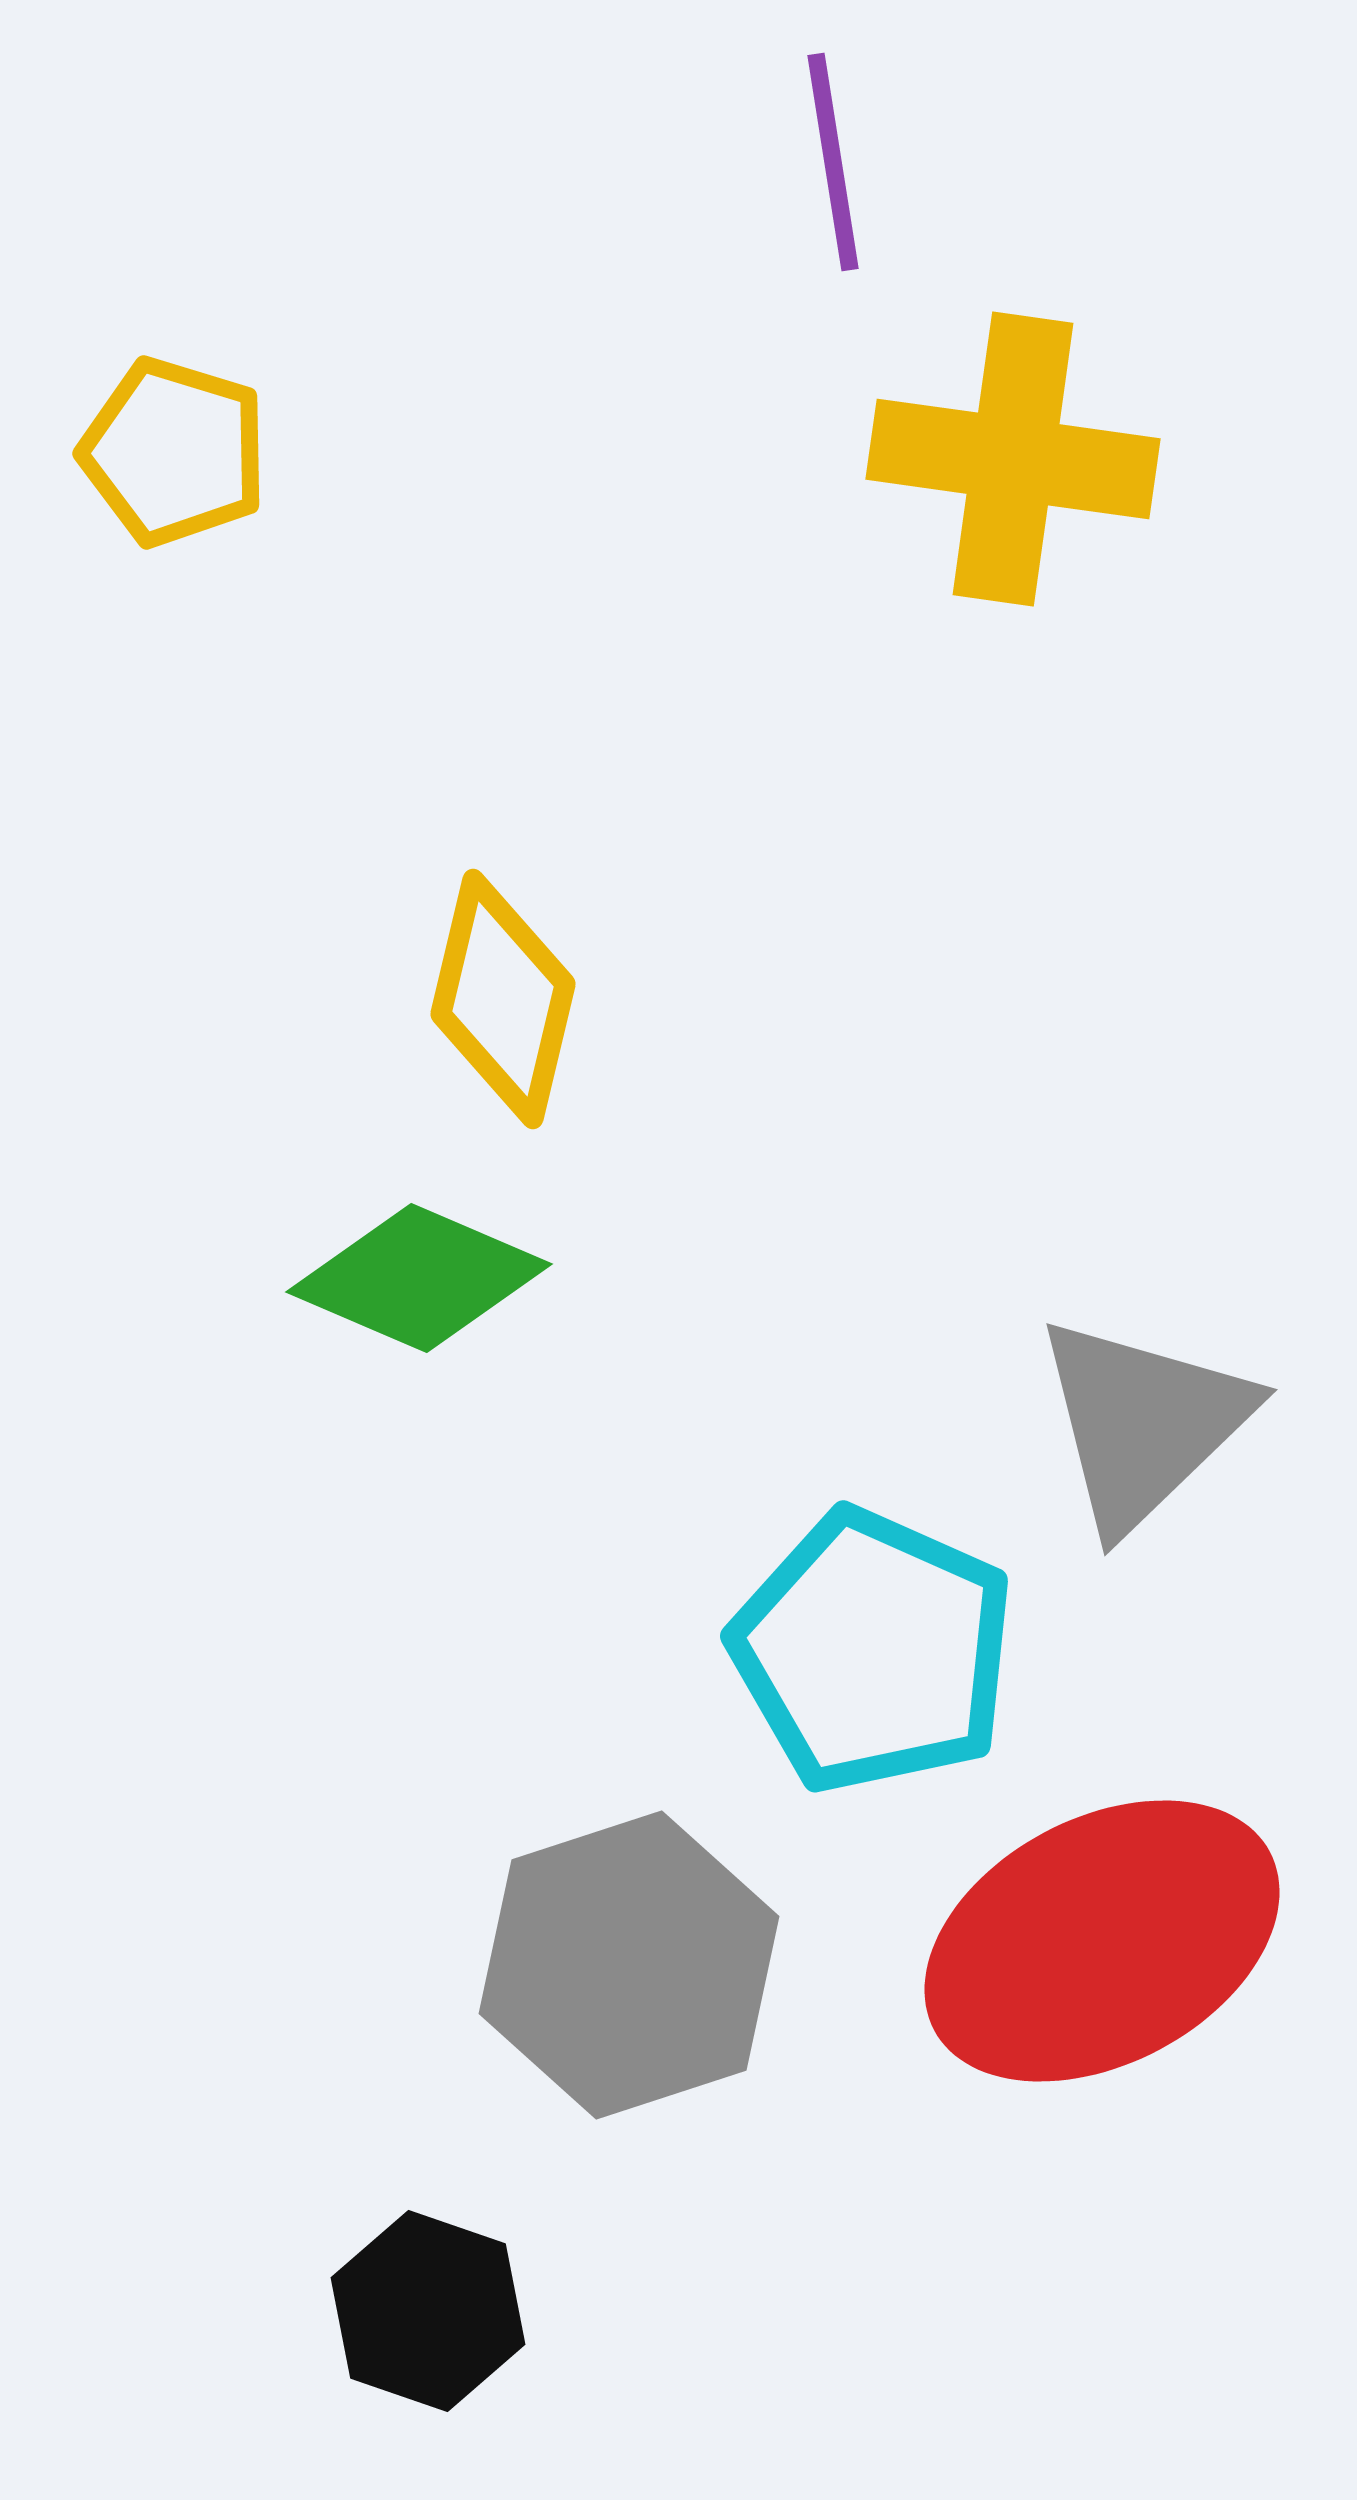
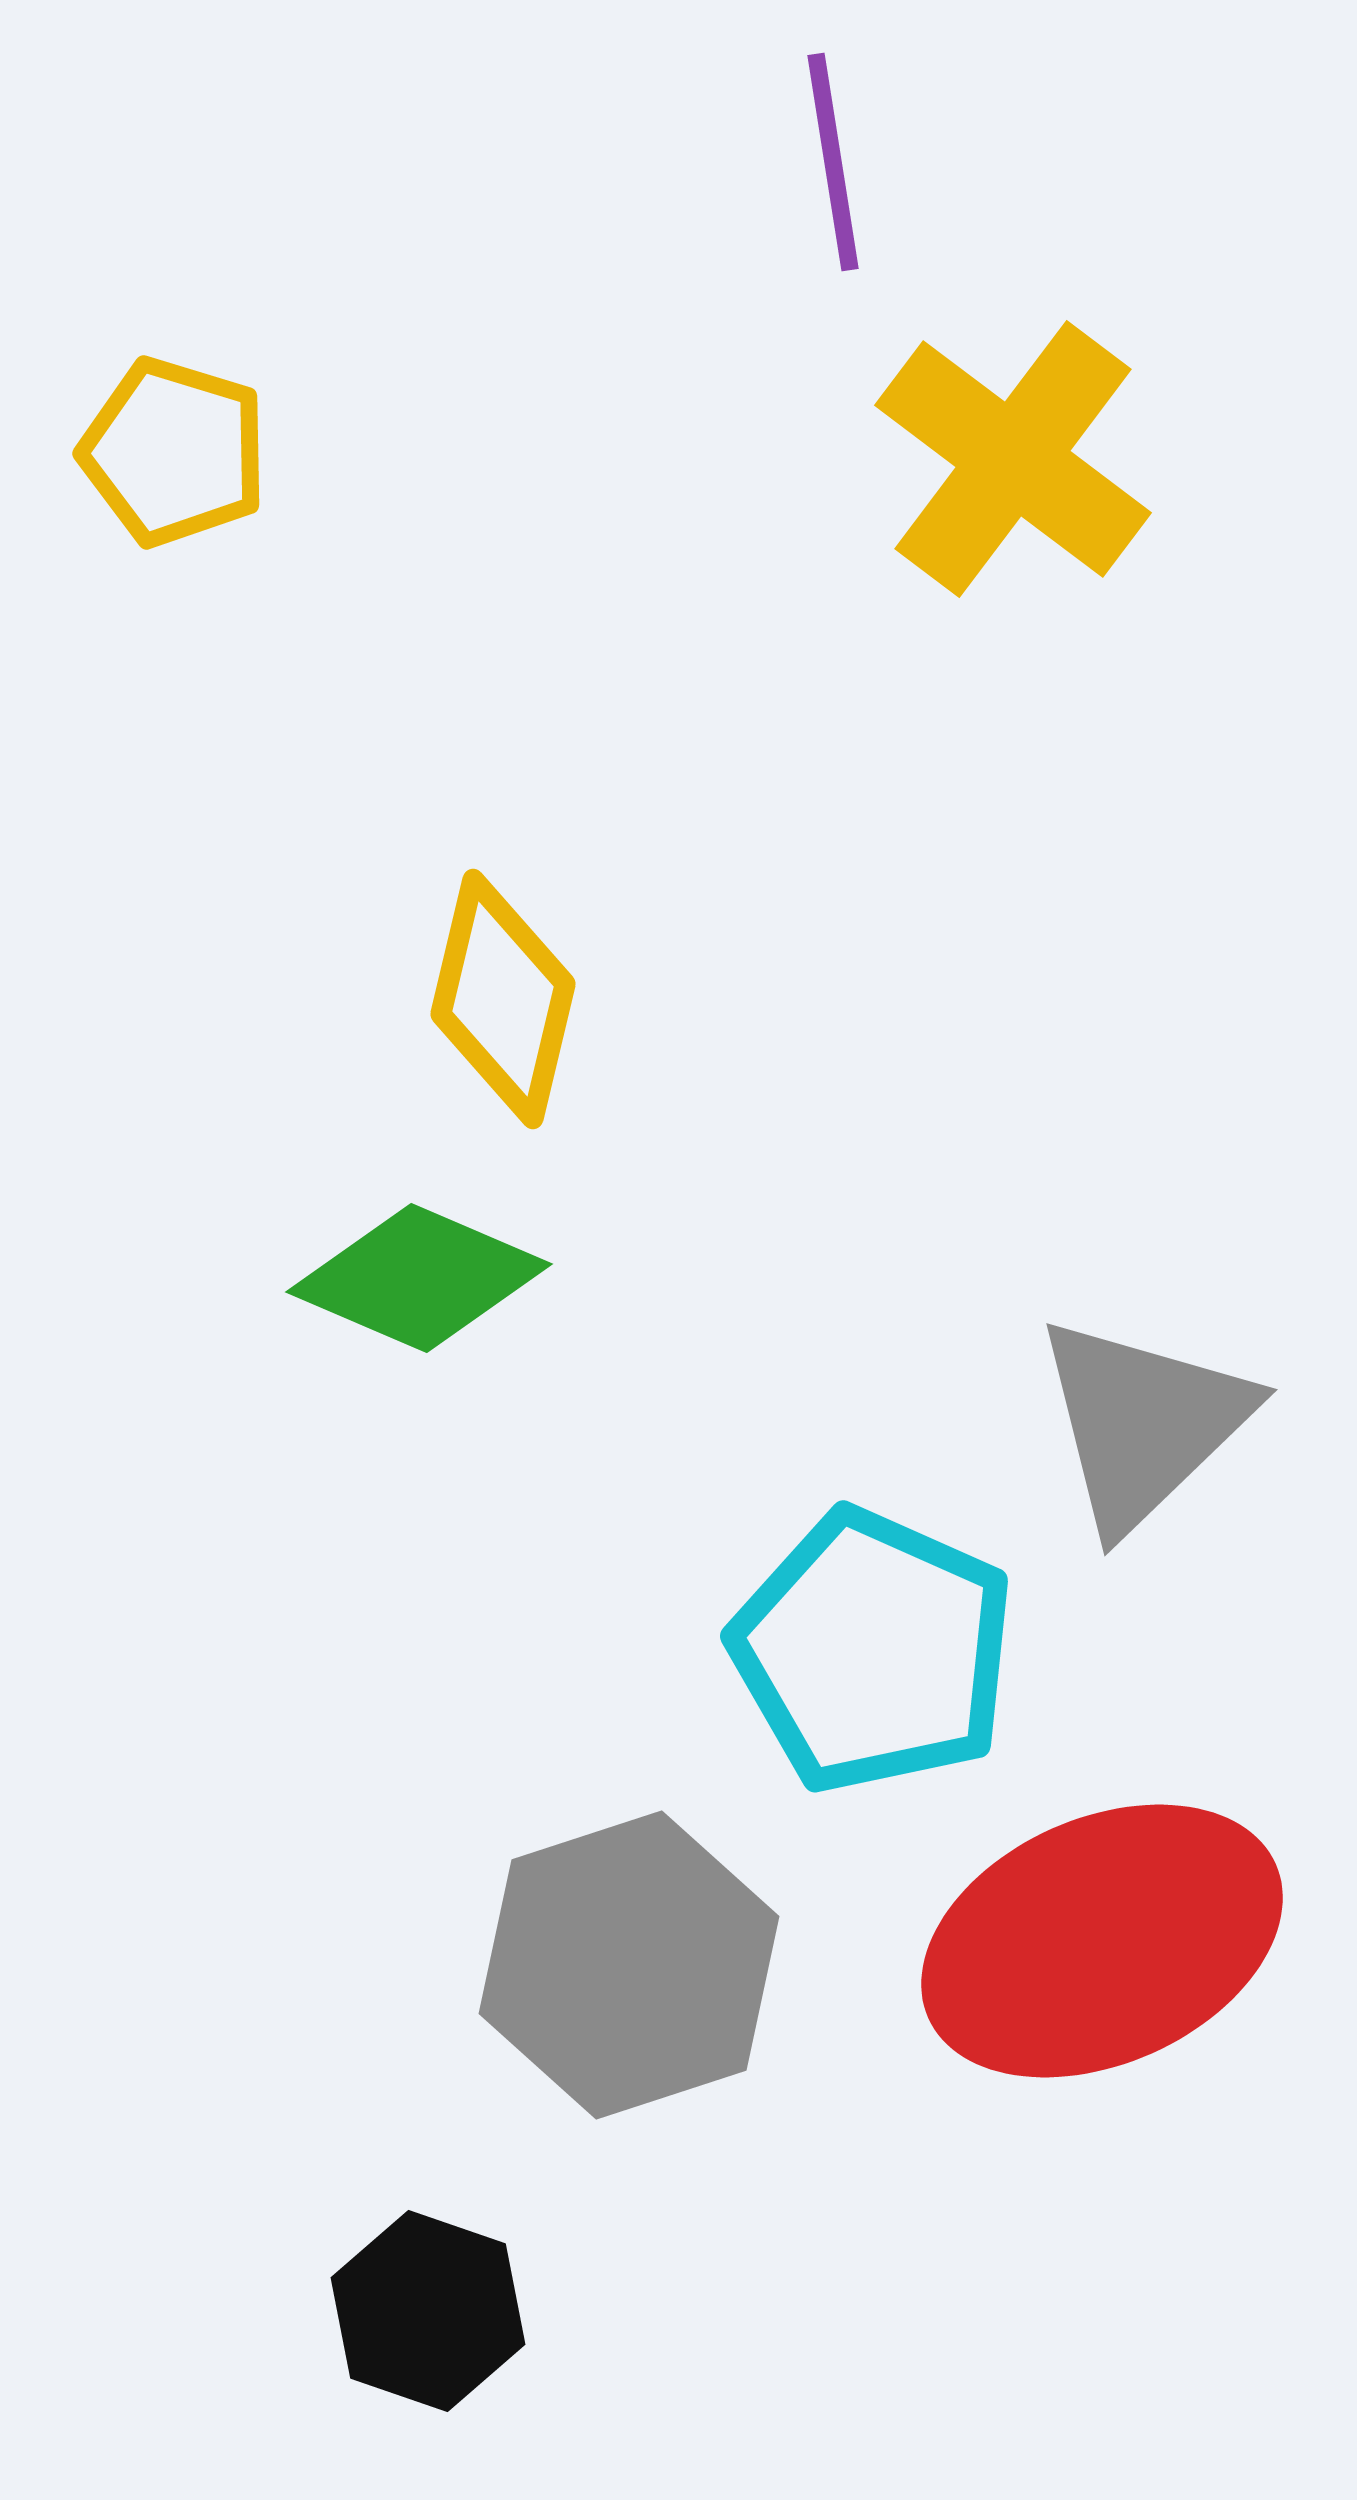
yellow cross: rotated 29 degrees clockwise
red ellipse: rotated 4 degrees clockwise
